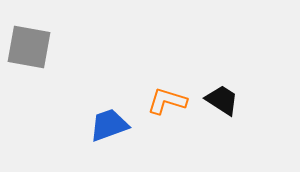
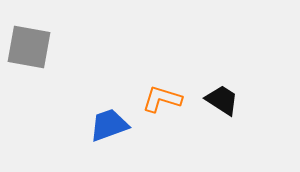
orange L-shape: moved 5 px left, 2 px up
